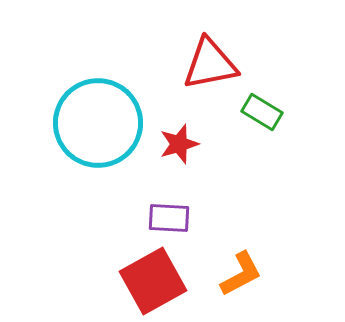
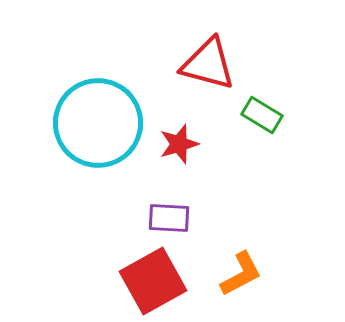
red triangle: moved 2 px left; rotated 26 degrees clockwise
green rectangle: moved 3 px down
